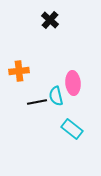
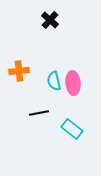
cyan semicircle: moved 2 px left, 15 px up
black line: moved 2 px right, 11 px down
